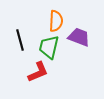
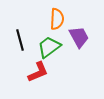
orange semicircle: moved 1 px right, 2 px up
purple trapezoid: rotated 40 degrees clockwise
green trapezoid: rotated 40 degrees clockwise
